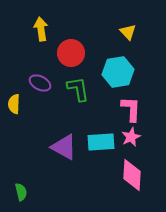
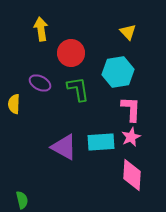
green semicircle: moved 1 px right, 8 px down
